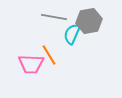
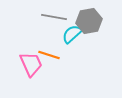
cyan semicircle: rotated 25 degrees clockwise
orange line: rotated 40 degrees counterclockwise
pink trapezoid: rotated 116 degrees counterclockwise
